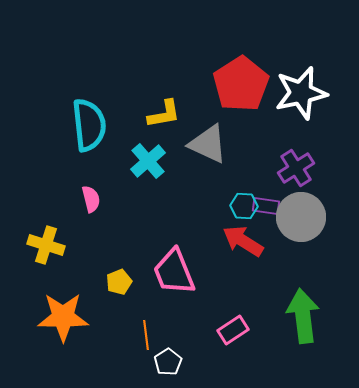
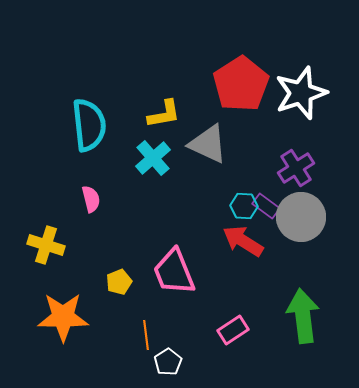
white star: rotated 6 degrees counterclockwise
cyan cross: moved 5 px right, 3 px up
purple rectangle: rotated 28 degrees clockwise
